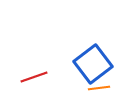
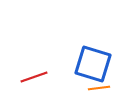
blue square: rotated 36 degrees counterclockwise
